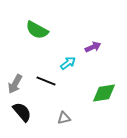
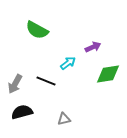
green diamond: moved 4 px right, 19 px up
black semicircle: rotated 65 degrees counterclockwise
gray triangle: moved 1 px down
